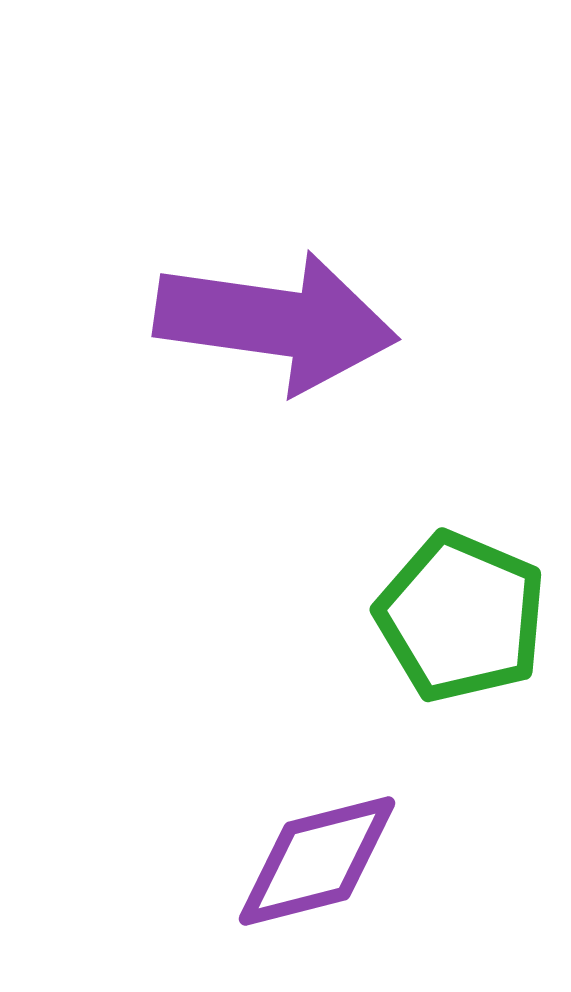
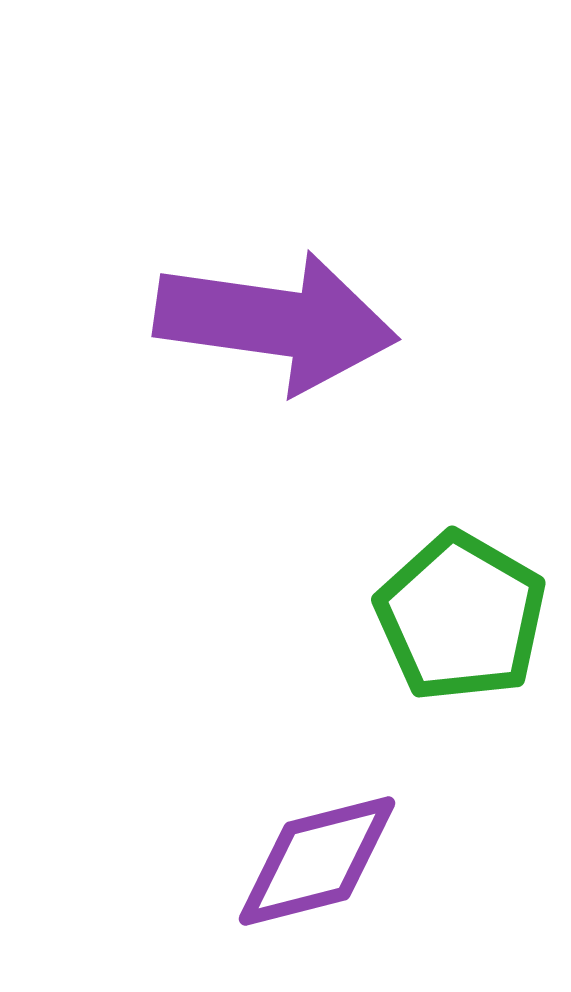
green pentagon: rotated 7 degrees clockwise
